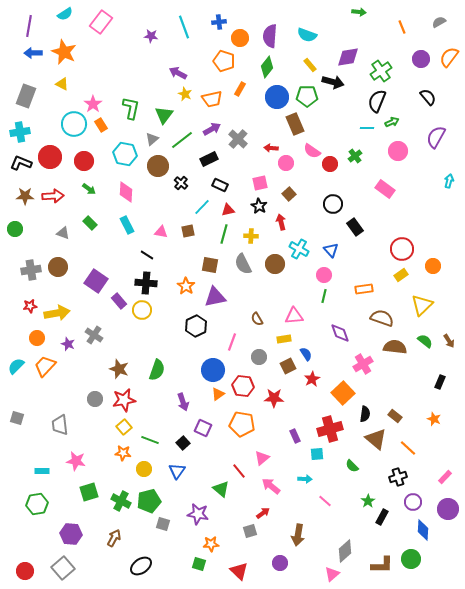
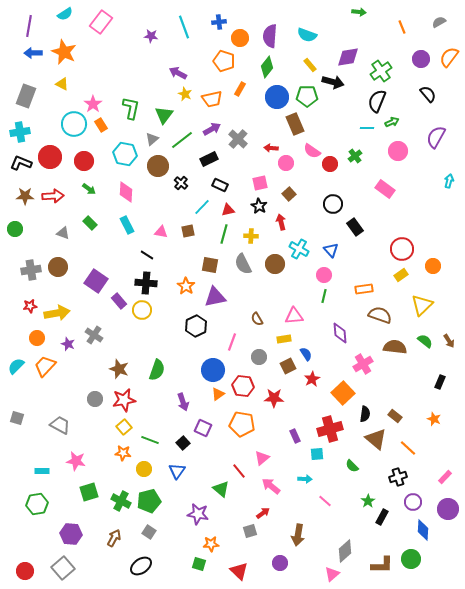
black semicircle at (428, 97): moved 3 px up
brown semicircle at (382, 318): moved 2 px left, 3 px up
purple diamond at (340, 333): rotated 15 degrees clockwise
gray trapezoid at (60, 425): rotated 125 degrees clockwise
gray square at (163, 524): moved 14 px left, 8 px down; rotated 16 degrees clockwise
